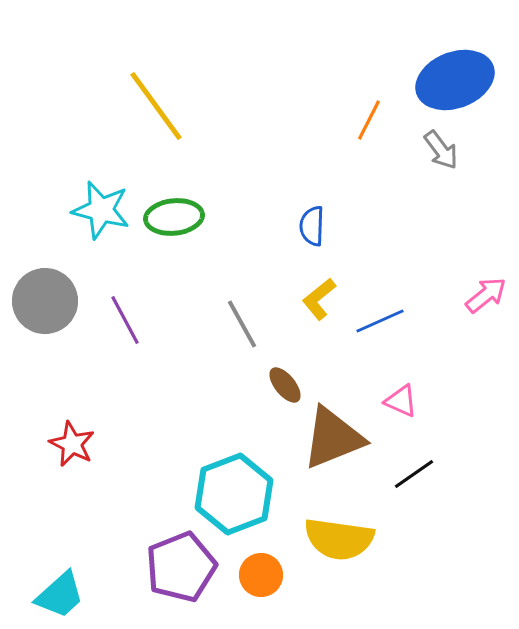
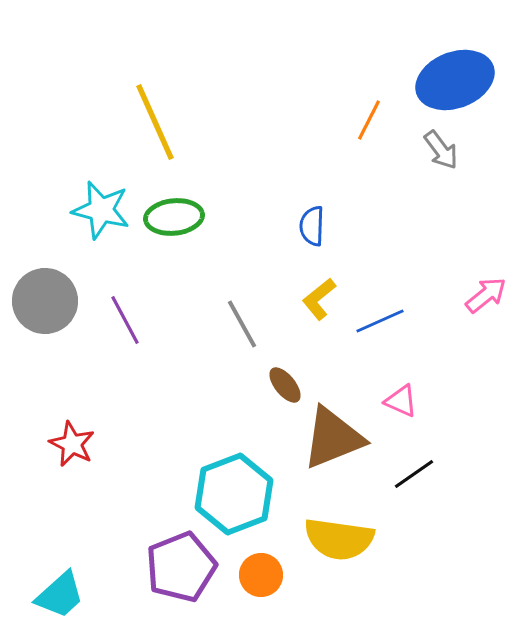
yellow line: moved 1 px left, 16 px down; rotated 12 degrees clockwise
